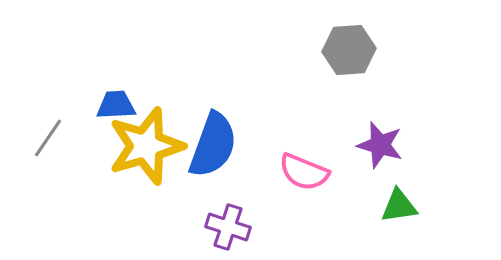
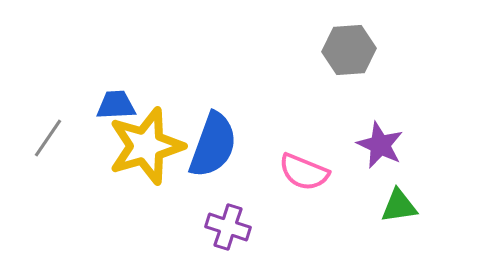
purple star: rotated 9 degrees clockwise
